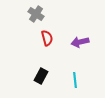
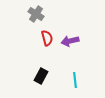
purple arrow: moved 10 px left, 1 px up
